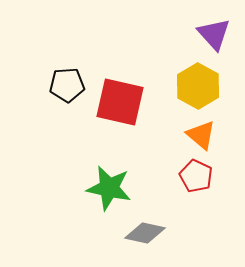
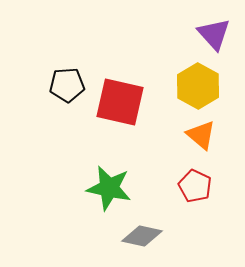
red pentagon: moved 1 px left, 10 px down
gray diamond: moved 3 px left, 3 px down
